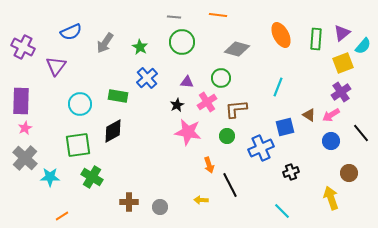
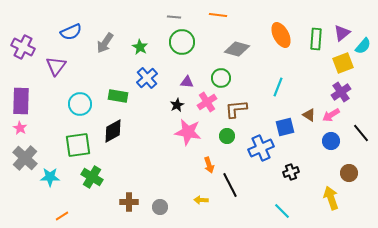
pink star at (25, 128): moved 5 px left; rotated 16 degrees counterclockwise
